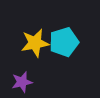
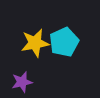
cyan pentagon: rotated 8 degrees counterclockwise
